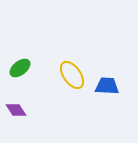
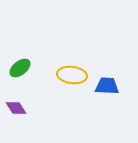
yellow ellipse: rotated 48 degrees counterclockwise
purple diamond: moved 2 px up
